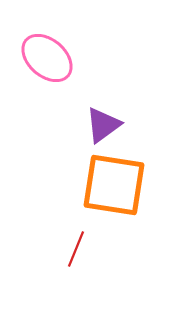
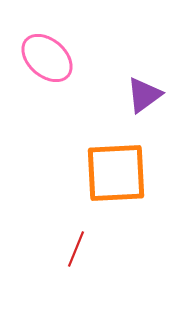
purple triangle: moved 41 px right, 30 px up
orange square: moved 2 px right, 12 px up; rotated 12 degrees counterclockwise
